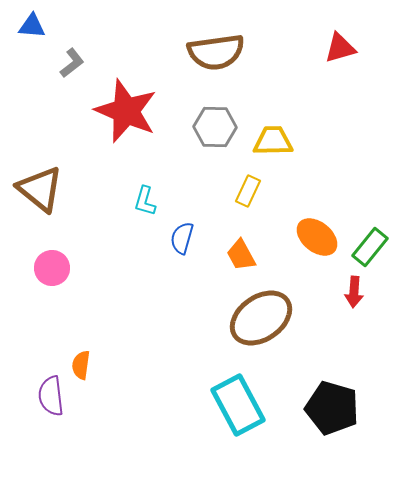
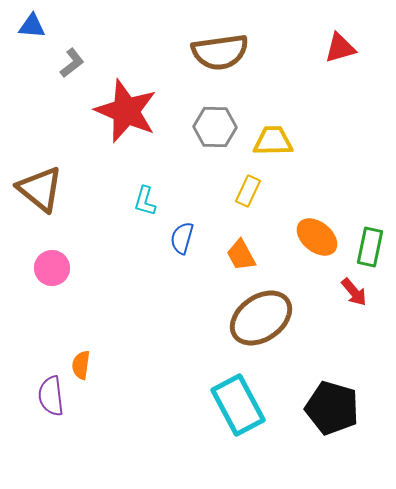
brown semicircle: moved 4 px right
green rectangle: rotated 27 degrees counterclockwise
red arrow: rotated 44 degrees counterclockwise
